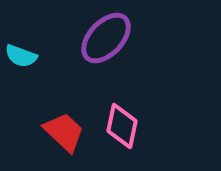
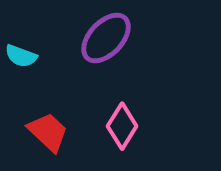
pink diamond: rotated 21 degrees clockwise
red trapezoid: moved 16 px left
